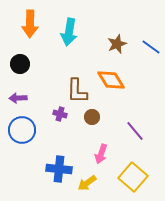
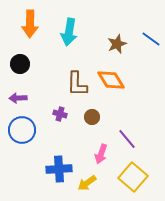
blue line: moved 8 px up
brown L-shape: moved 7 px up
purple line: moved 8 px left, 8 px down
blue cross: rotated 10 degrees counterclockwise
